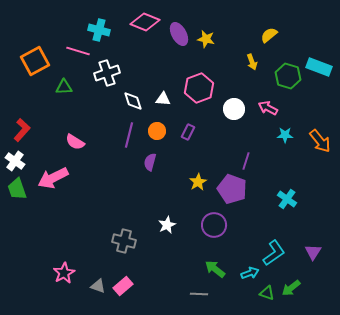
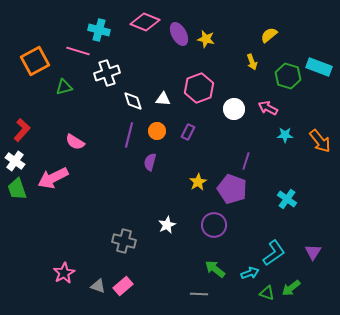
green triangle at (64, 87): rotated 12 degrees counterclockwise
